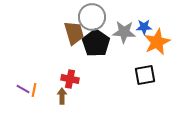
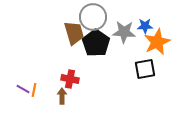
gray circle: moved 1 px right
blue star: moved 1 px right, 1 px up
black square: moved 6 px up
